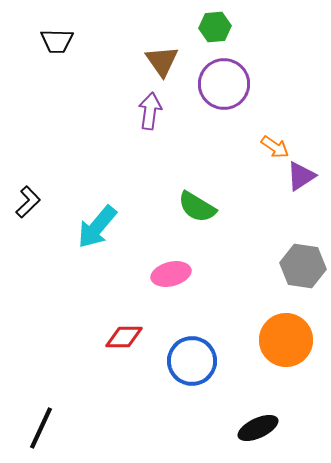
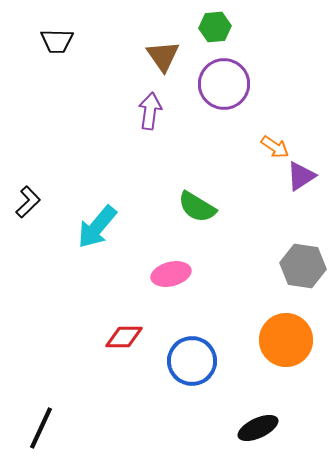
brown triangle: moved 1 px right, 5 px up
